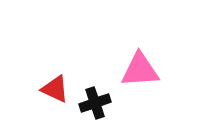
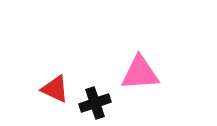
pink triangle: moved 3 px down
